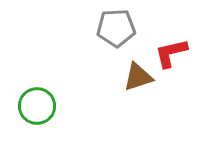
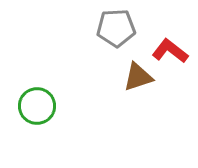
red L-shape: moved 1 px left, 2 px up; rotated 51 degrees clockwise
